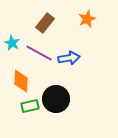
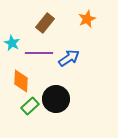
purple line: rotated 28 degrees counterclockwise
blue arrow: rotated 25 degrees counterclockwise
green rectangle: rotated 30 degrees counterclockwise
